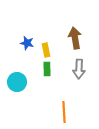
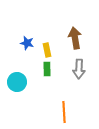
yellow rectangle: moved 1 px right
